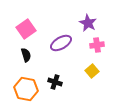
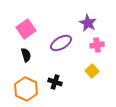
orange hexagon: rotated 15 degrees clockwise
